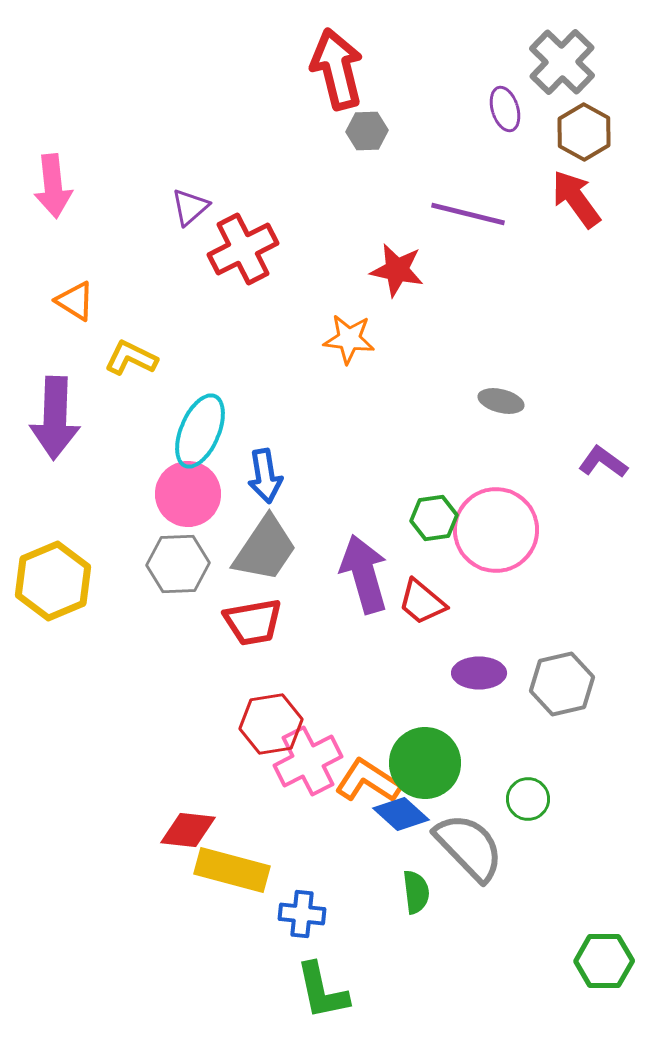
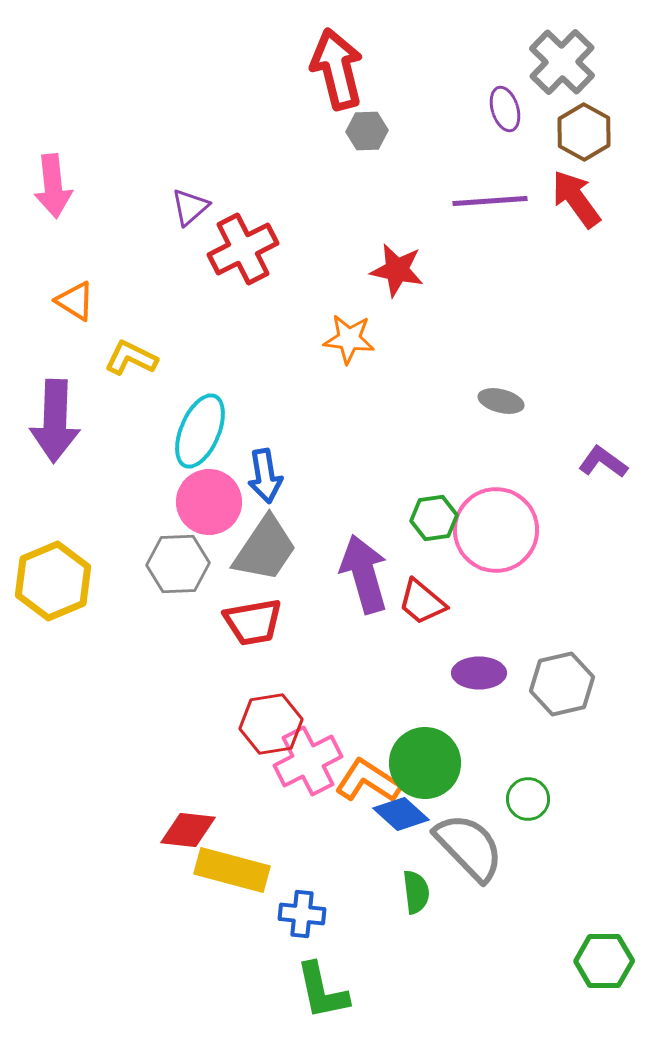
purple line at (468, 214): moved 22 px right, 13 px up; rotated 18 degrees counterclockwise
purple arrow at (55, 418): moved 3 px down
pink circle at (188, 494): moved 21 px right, 8 px down
